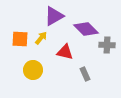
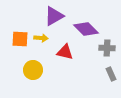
yellow arrow: rotated 56 degrees clockwise
gray cross: moved 3 px down
gray rectangle: moved 26 px right
